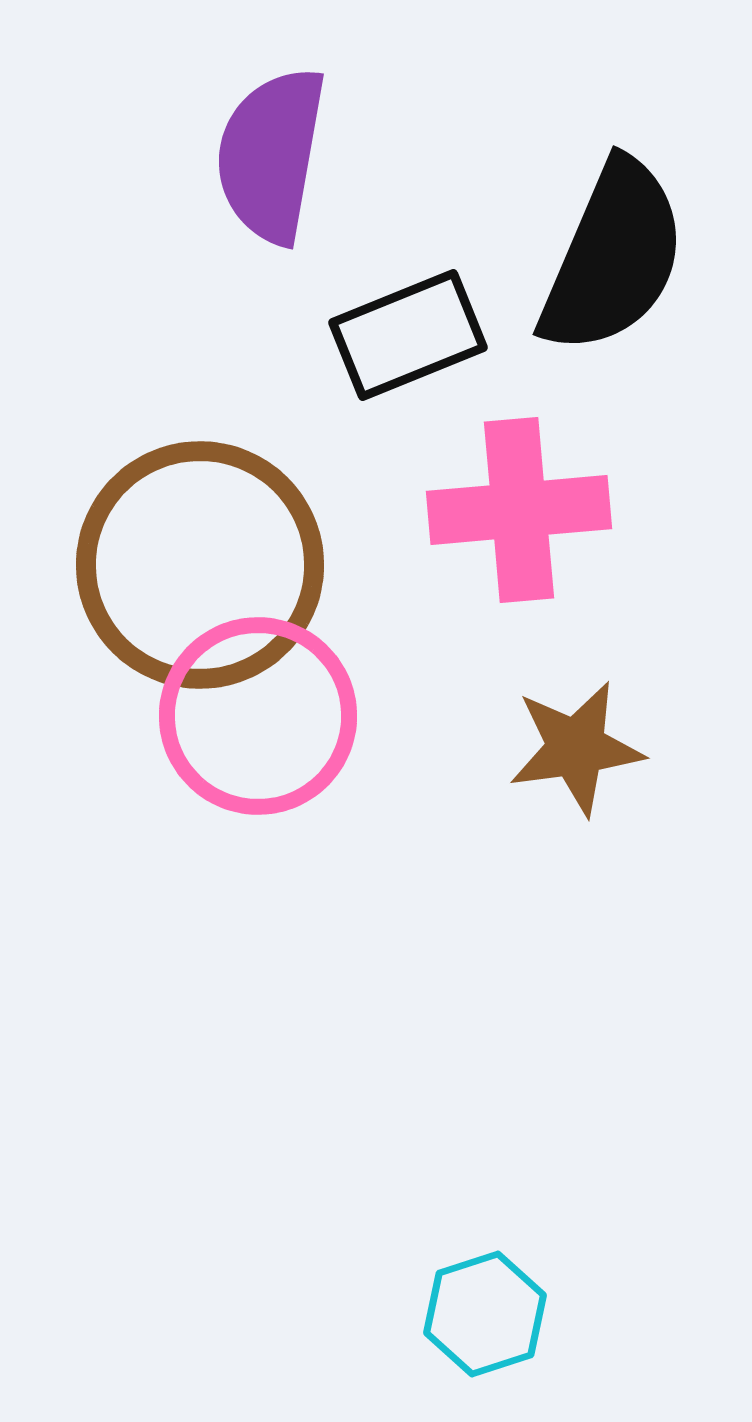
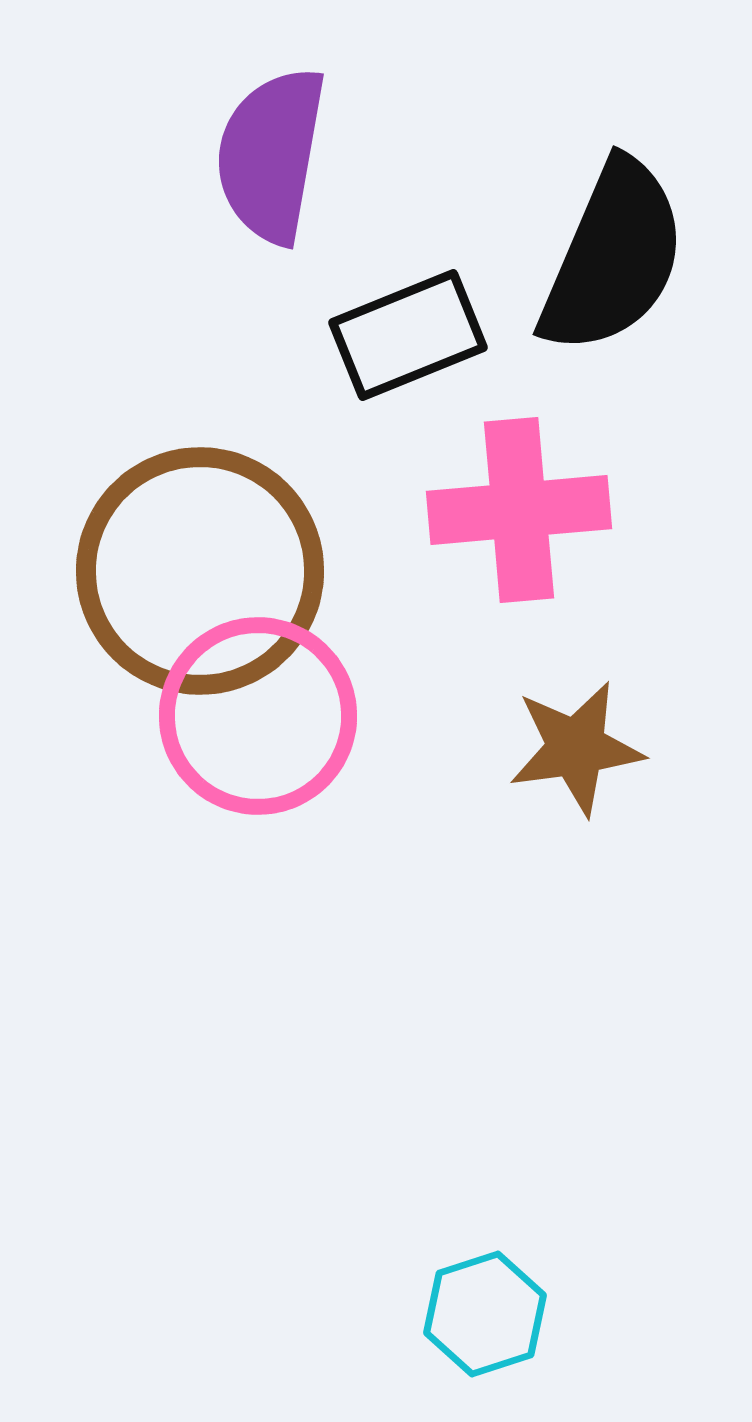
brown circle: moved 6 px down
